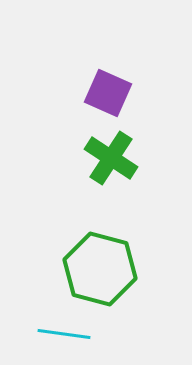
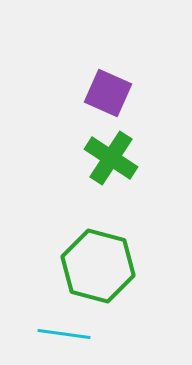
green hexagon: moved 2 px left, 3 px up
